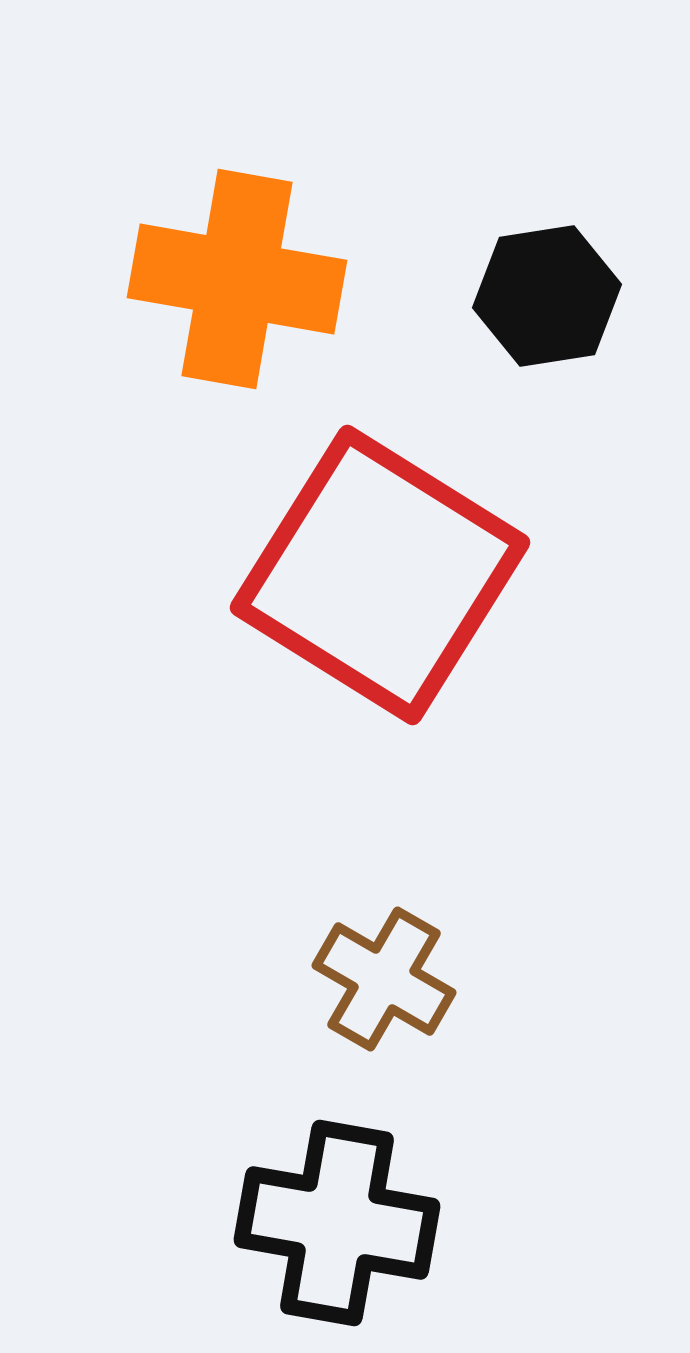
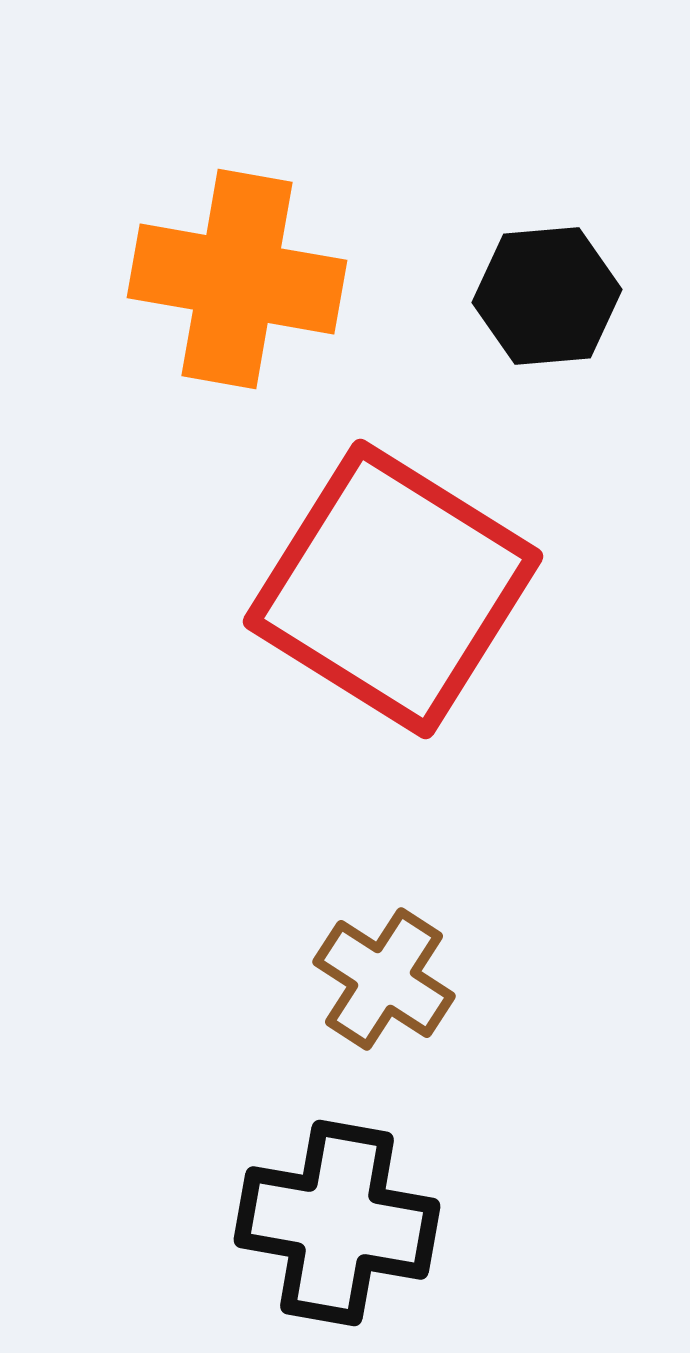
black hexagon: rotated 4 degrees clockwise
red square: moved 13 px right, 14 px down
brown cross: rotated 3 degrees clockwise
